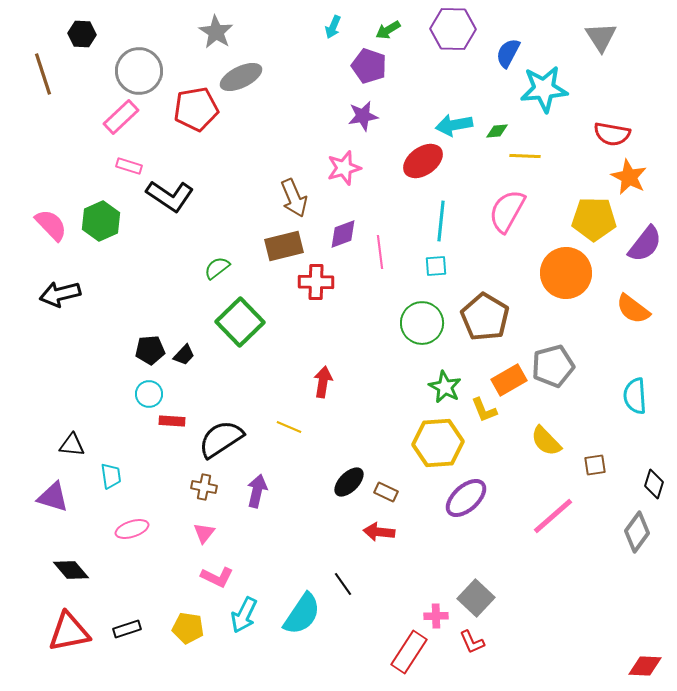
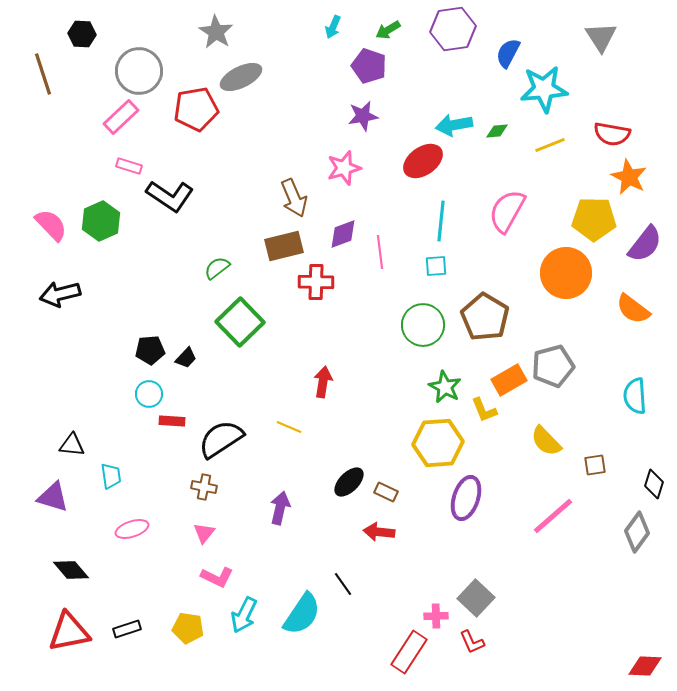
purple hexagon at (453, 29): rotated 9 degrees counterclockwise
yellow line at (525, 156): moved 25 px right, 11 px up; rotated 24 degrees counterclockwise
green circle at (422, 323): moved 1 px right, 2 px down
black trapezoid at (184, 355): moved 2 px right, 3 px down
purple arrow at (257, 491): moved 23 px right, 17 px down
purple ellipse at (466, 498): rotated 30 degrees counterclockwise
